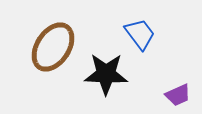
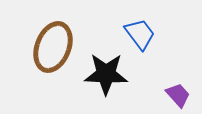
brown ellipse: rotated 12 degrees counterclockwise
purple trapezoid: rotated 108 degrees counterclockwise
